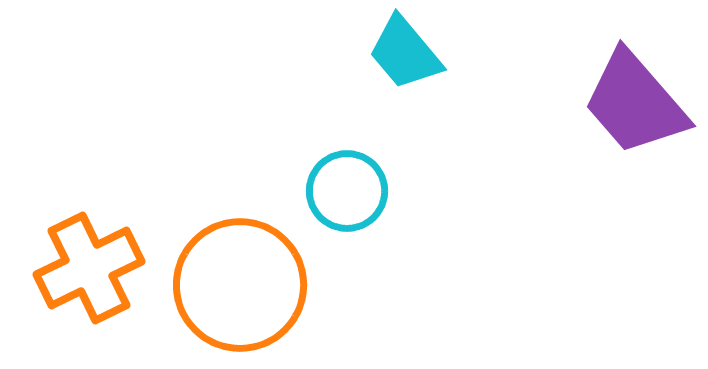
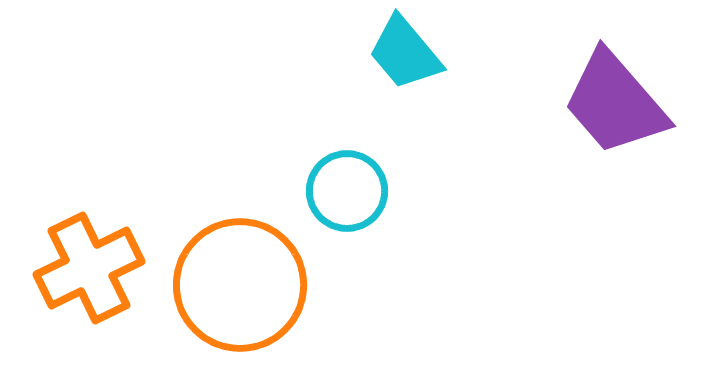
purple trapezoid: moved 20 px left
